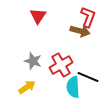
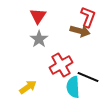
gray star: moved 6 px right, 22 px up; rotated 18 degrees clockwise
yellow arrow: moved 1 px right
